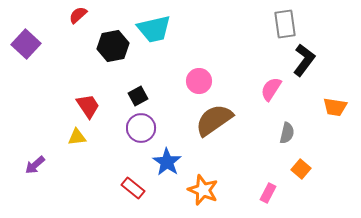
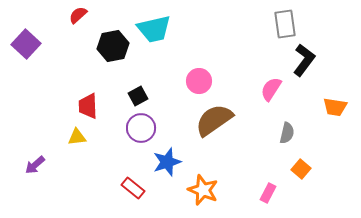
red trapezoid: rotated 148 degrees counterclockwise
blue star: rotated 20 degrees clockwise
